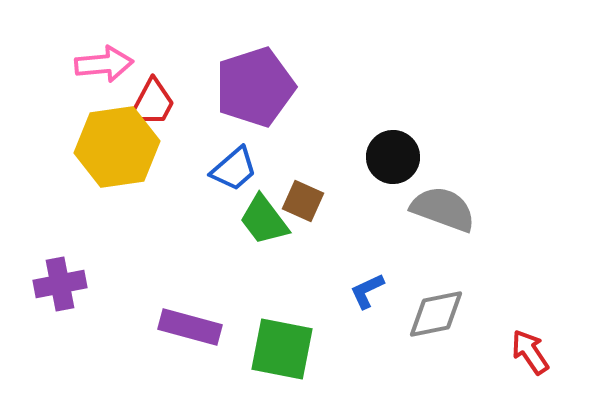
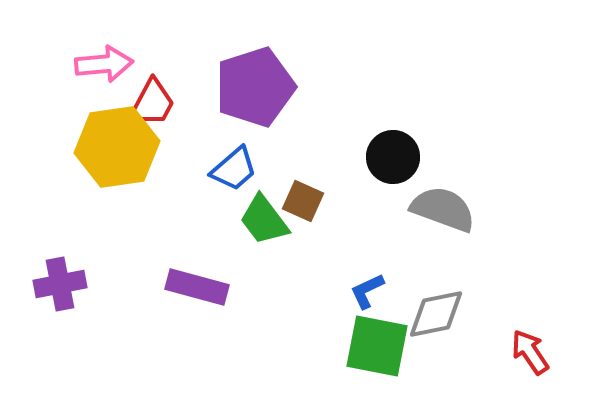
purple rectangle: moved 7 px right, 40 px up
green square: moved 95 px right, 3 px up
